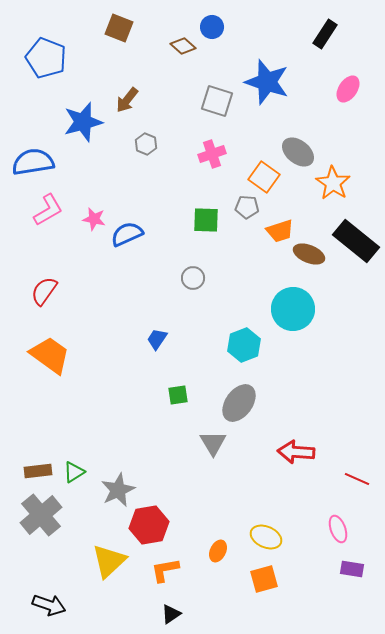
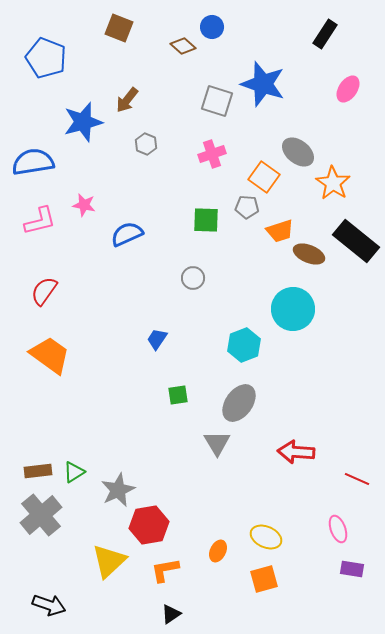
blue star at (267, 82): moved 4 px left, 2 px down
pink L-shape at (48, 210): moved 8 px left, 11 px down; rotated 16 degrees clockwise
pink star at (94, 219): moved 10 px left, 14 px up
gray triangle at (213, 443): moved 4 px right
